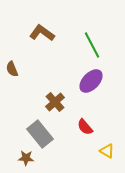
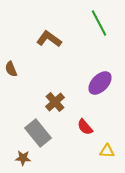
brown L-shape: moved 7 px right, 6 px down
green line: moved 7 px right, 22 px up
brown semicircle: moved 1 px left
purple ellipse: moved 9 px right, 2 px down
gray rectangle: moved 2 px left, 1 px up
yellow triangle: rotated 28 degrees counterclockwise
brown star: moved 3 px left
